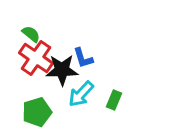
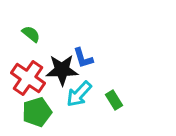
red cross: moved 8 px left, 20 px down
cyan arrow: moved 2 px left
green rectangle: rotated 54 degrees counterclockwise
